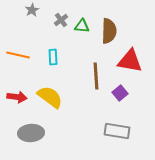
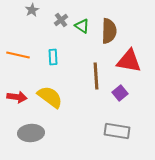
green triangle: rotated 28 degrees clockwise
red triangle: moved 1 px left
